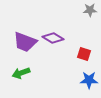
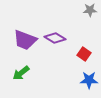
purple diamond: moved 2 px right
purple trapezoid: moved 2 px up
red square: rotated 16 degrees clockwise
green arrow: rotated 18 degrees counterclockwise
